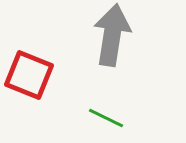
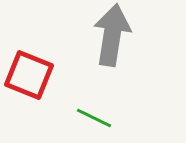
green line: moved 12 px left
